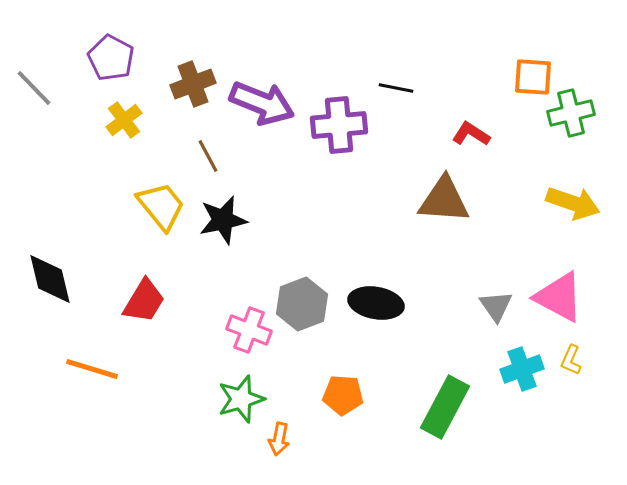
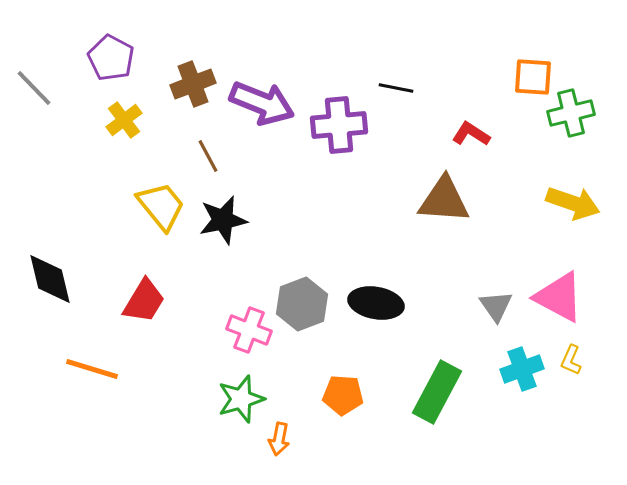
green rectangle: moved 8 px left, 15 px up
